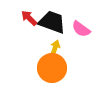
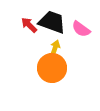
red arrow: moved 7 px down
